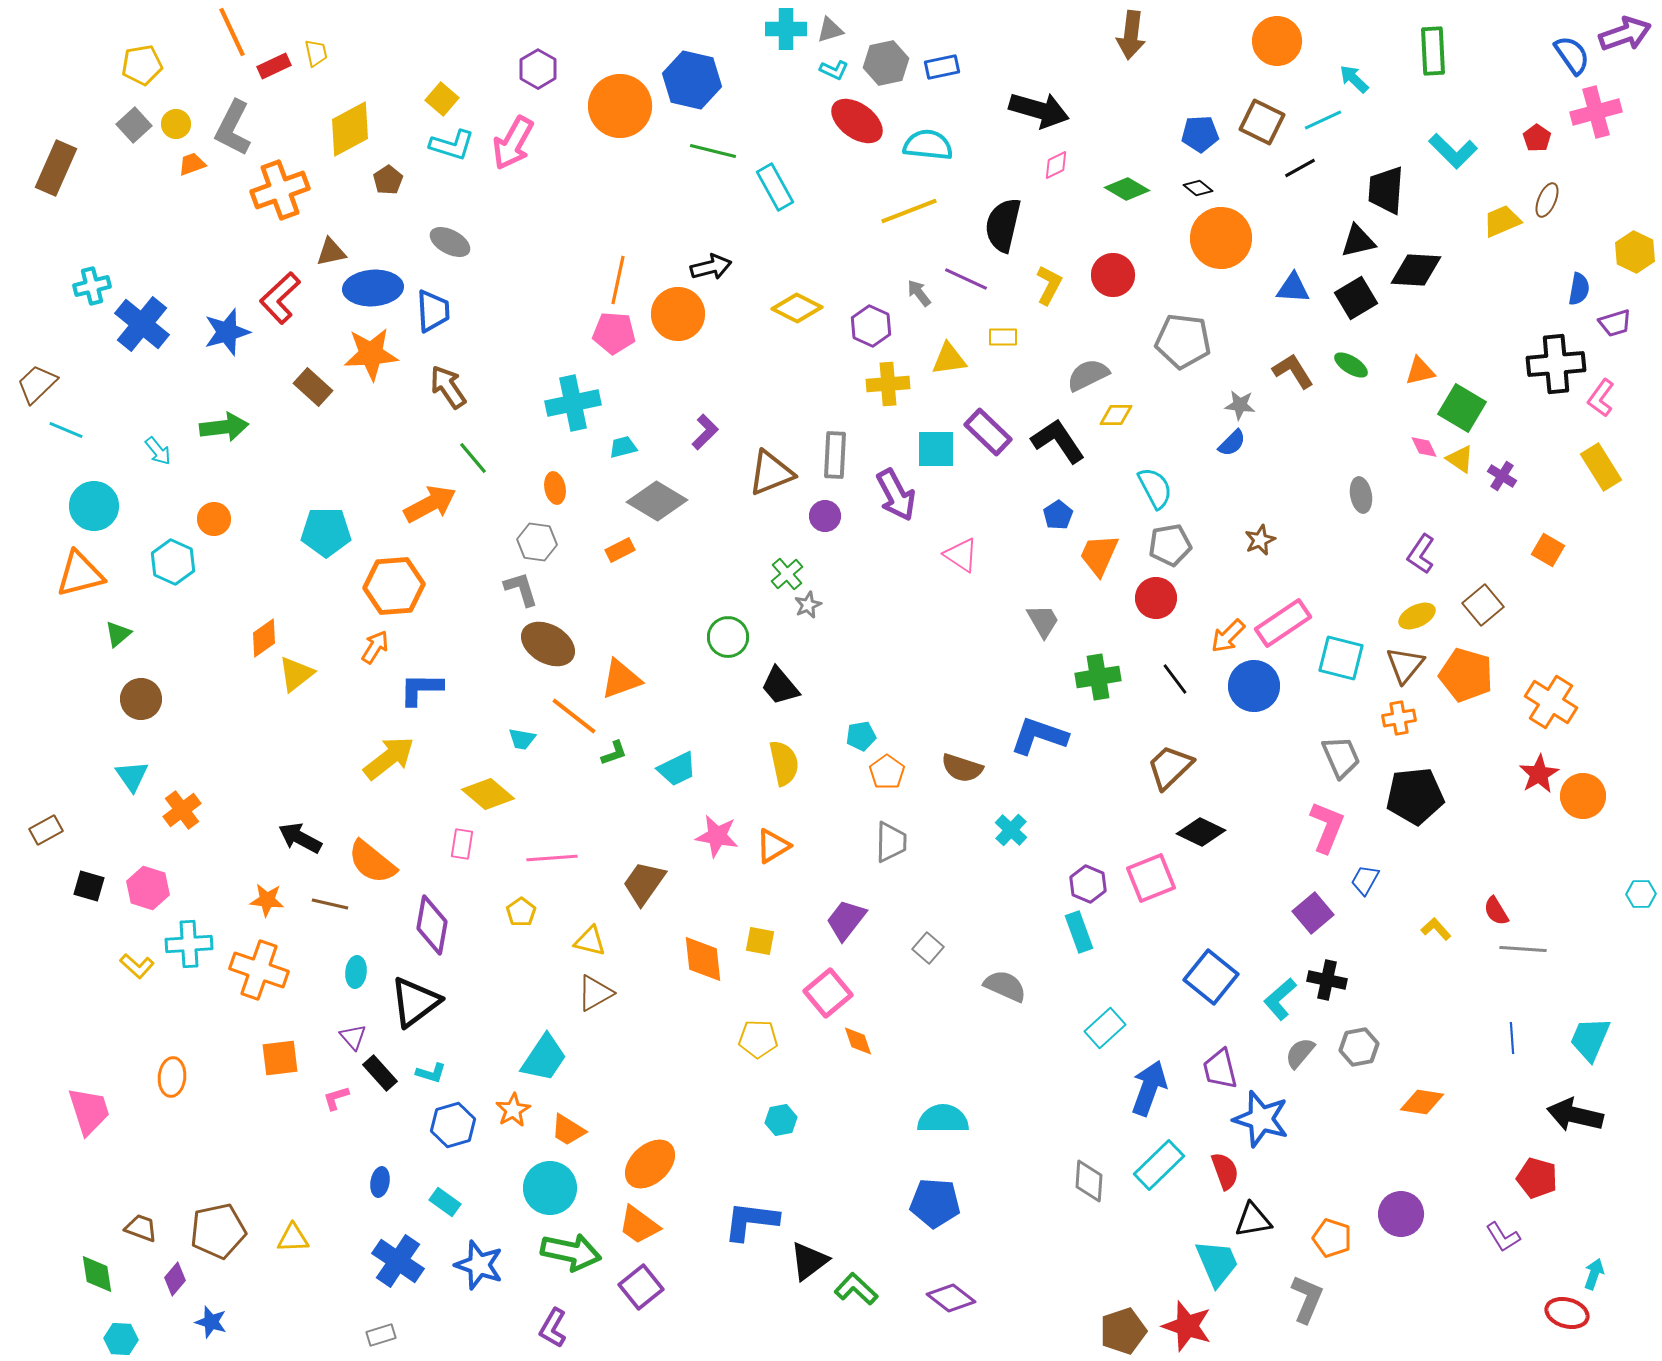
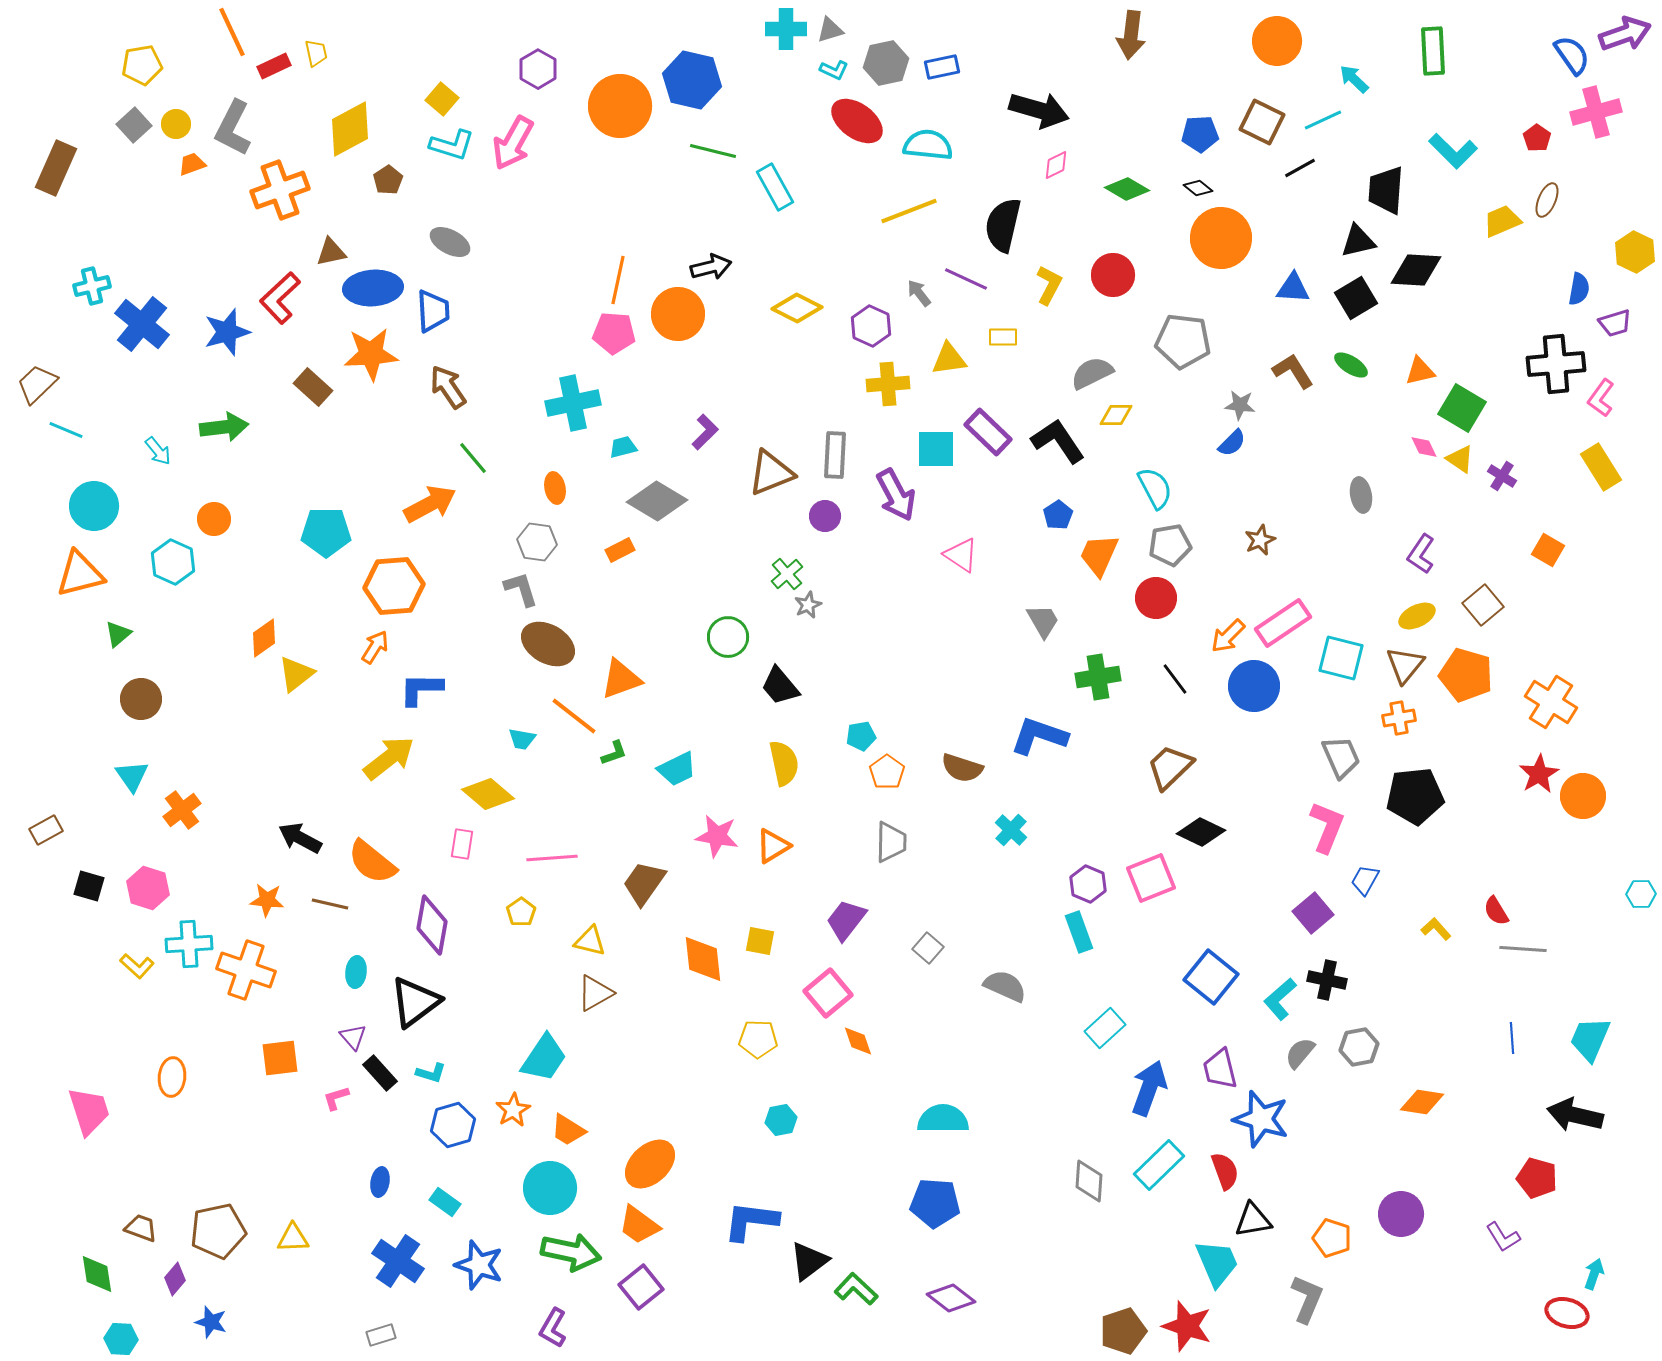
gray semicircle at (1088, 375): moved 4 px right, 2 px up
orange cross at (259, 970): moved 13 px left
